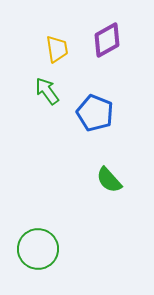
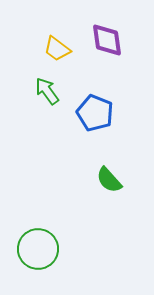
purple diamond: rotated 69 degrees counterclockwise
yellow trapezoid: rotated 136 degrees clockwise
